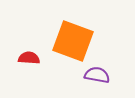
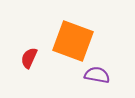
red semicircle: rotated 70 degrees counterclockwise
